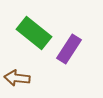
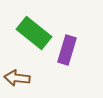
purple rectangle: moved 2 px left, 1 px down; rotated 16 degrees counterclockwise
